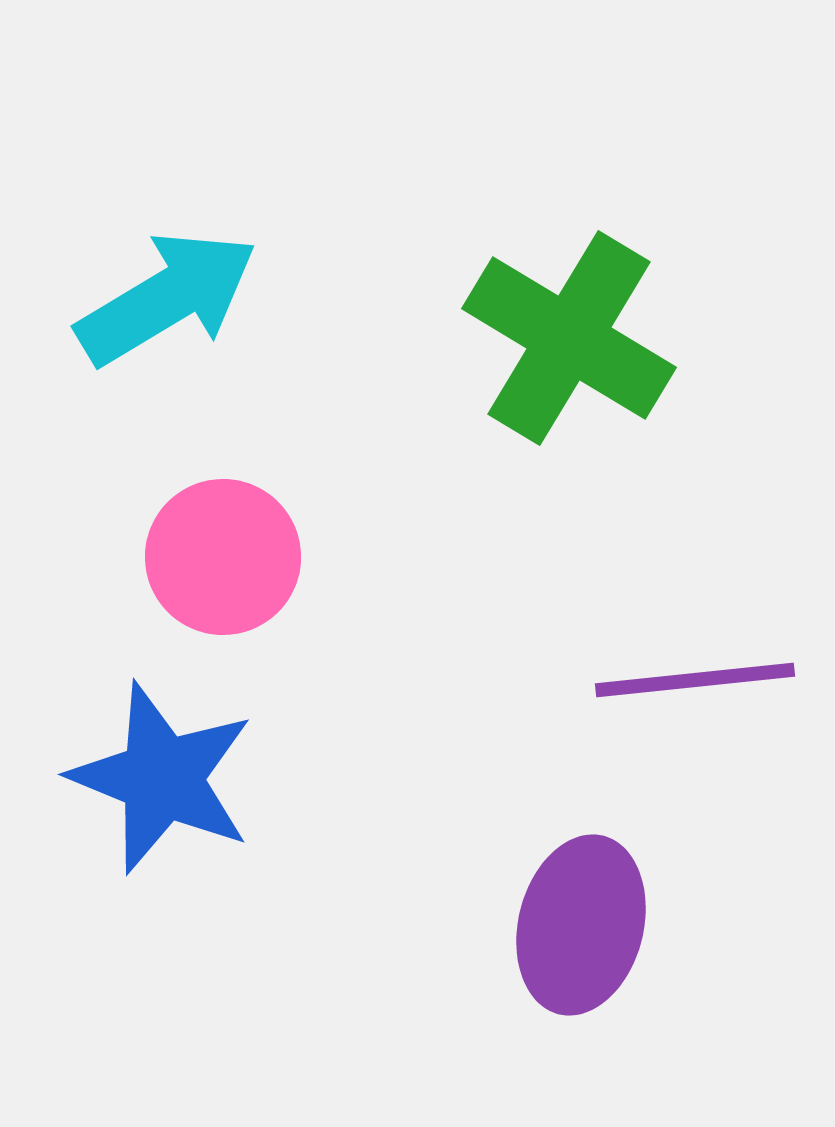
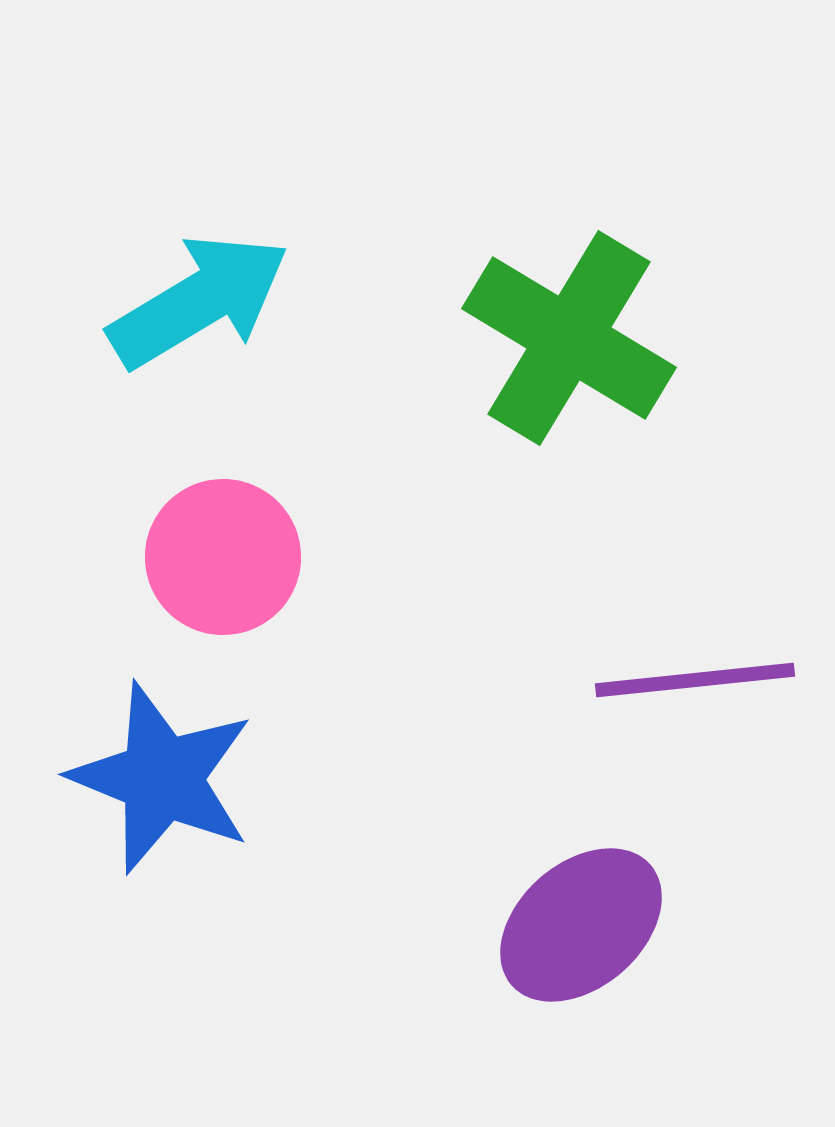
cyan arrow: moved 32 px right, 3 px down
purple ellipse: rotated 35 degrees clockwise
